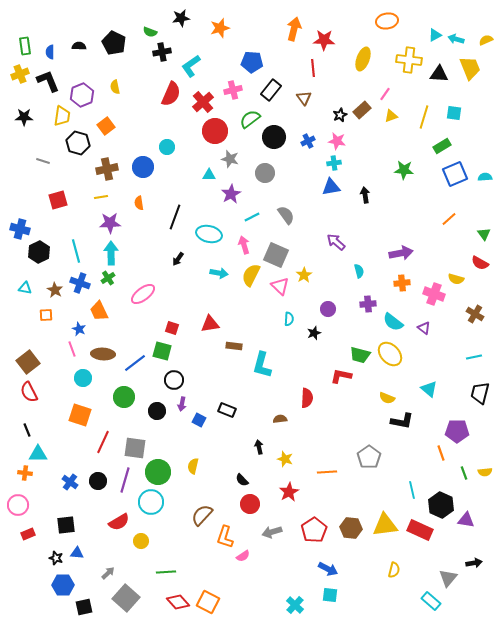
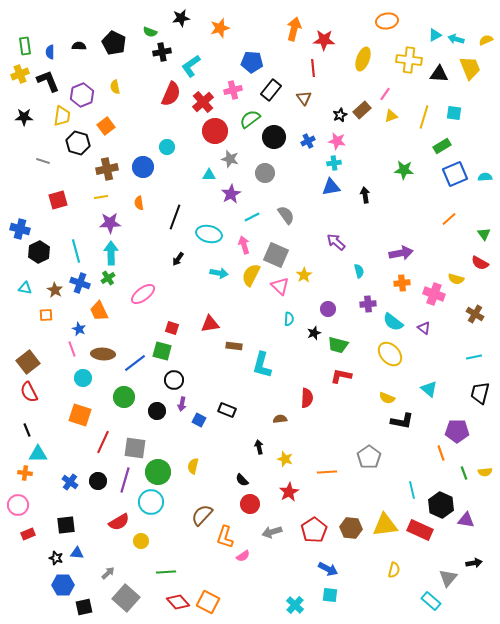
green trapezoid at (360, 355): moved 22 px left, 10 px up
